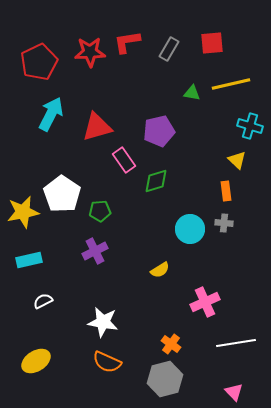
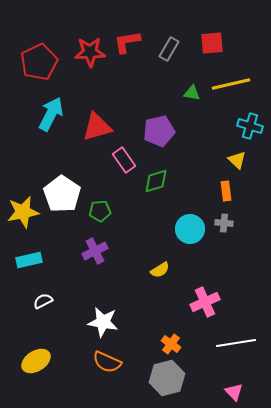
gray hexagon: moved 2 px right, 1 px up
